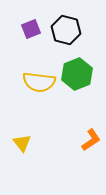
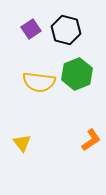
purple square: rotated 12 degrees counterclockwise
